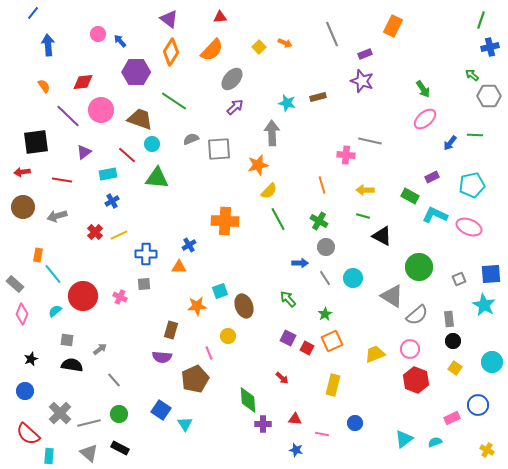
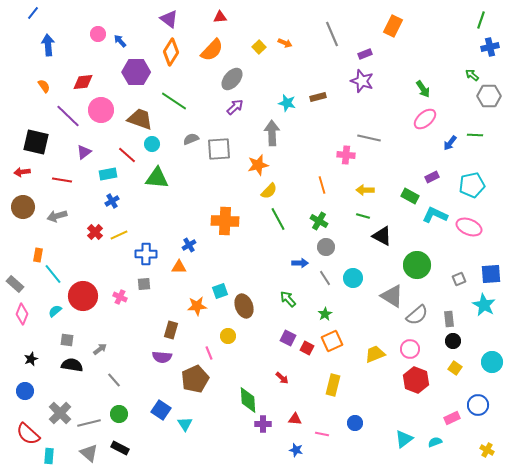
gray line at (370, 141): moved 1 px left, 3 px up
black square at (36, 142): rotated 20 degrees clockwise
green circle at (419, 267): moved 2 px left, 2 px up
